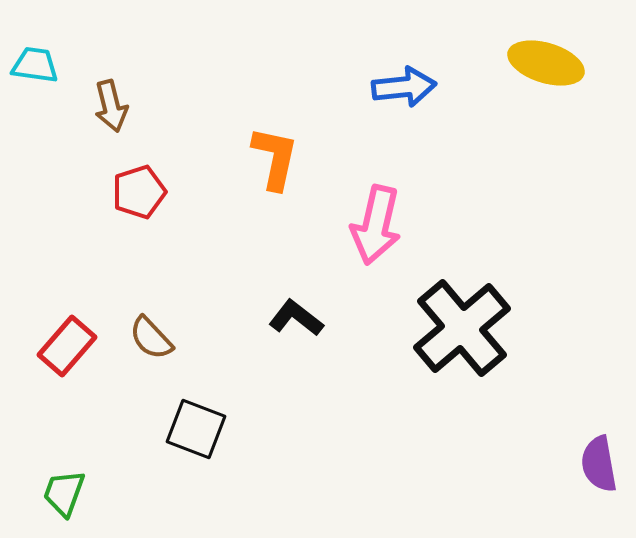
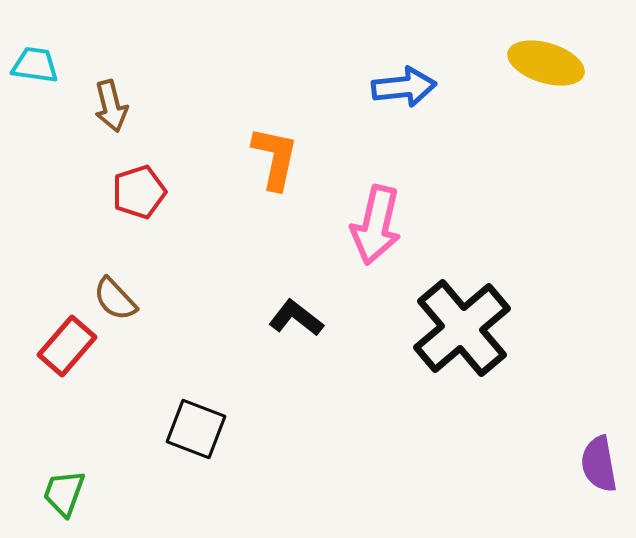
brown semicircle: moved 36 px left, 39 px up
